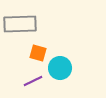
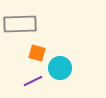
orange square: moved 1 px left
